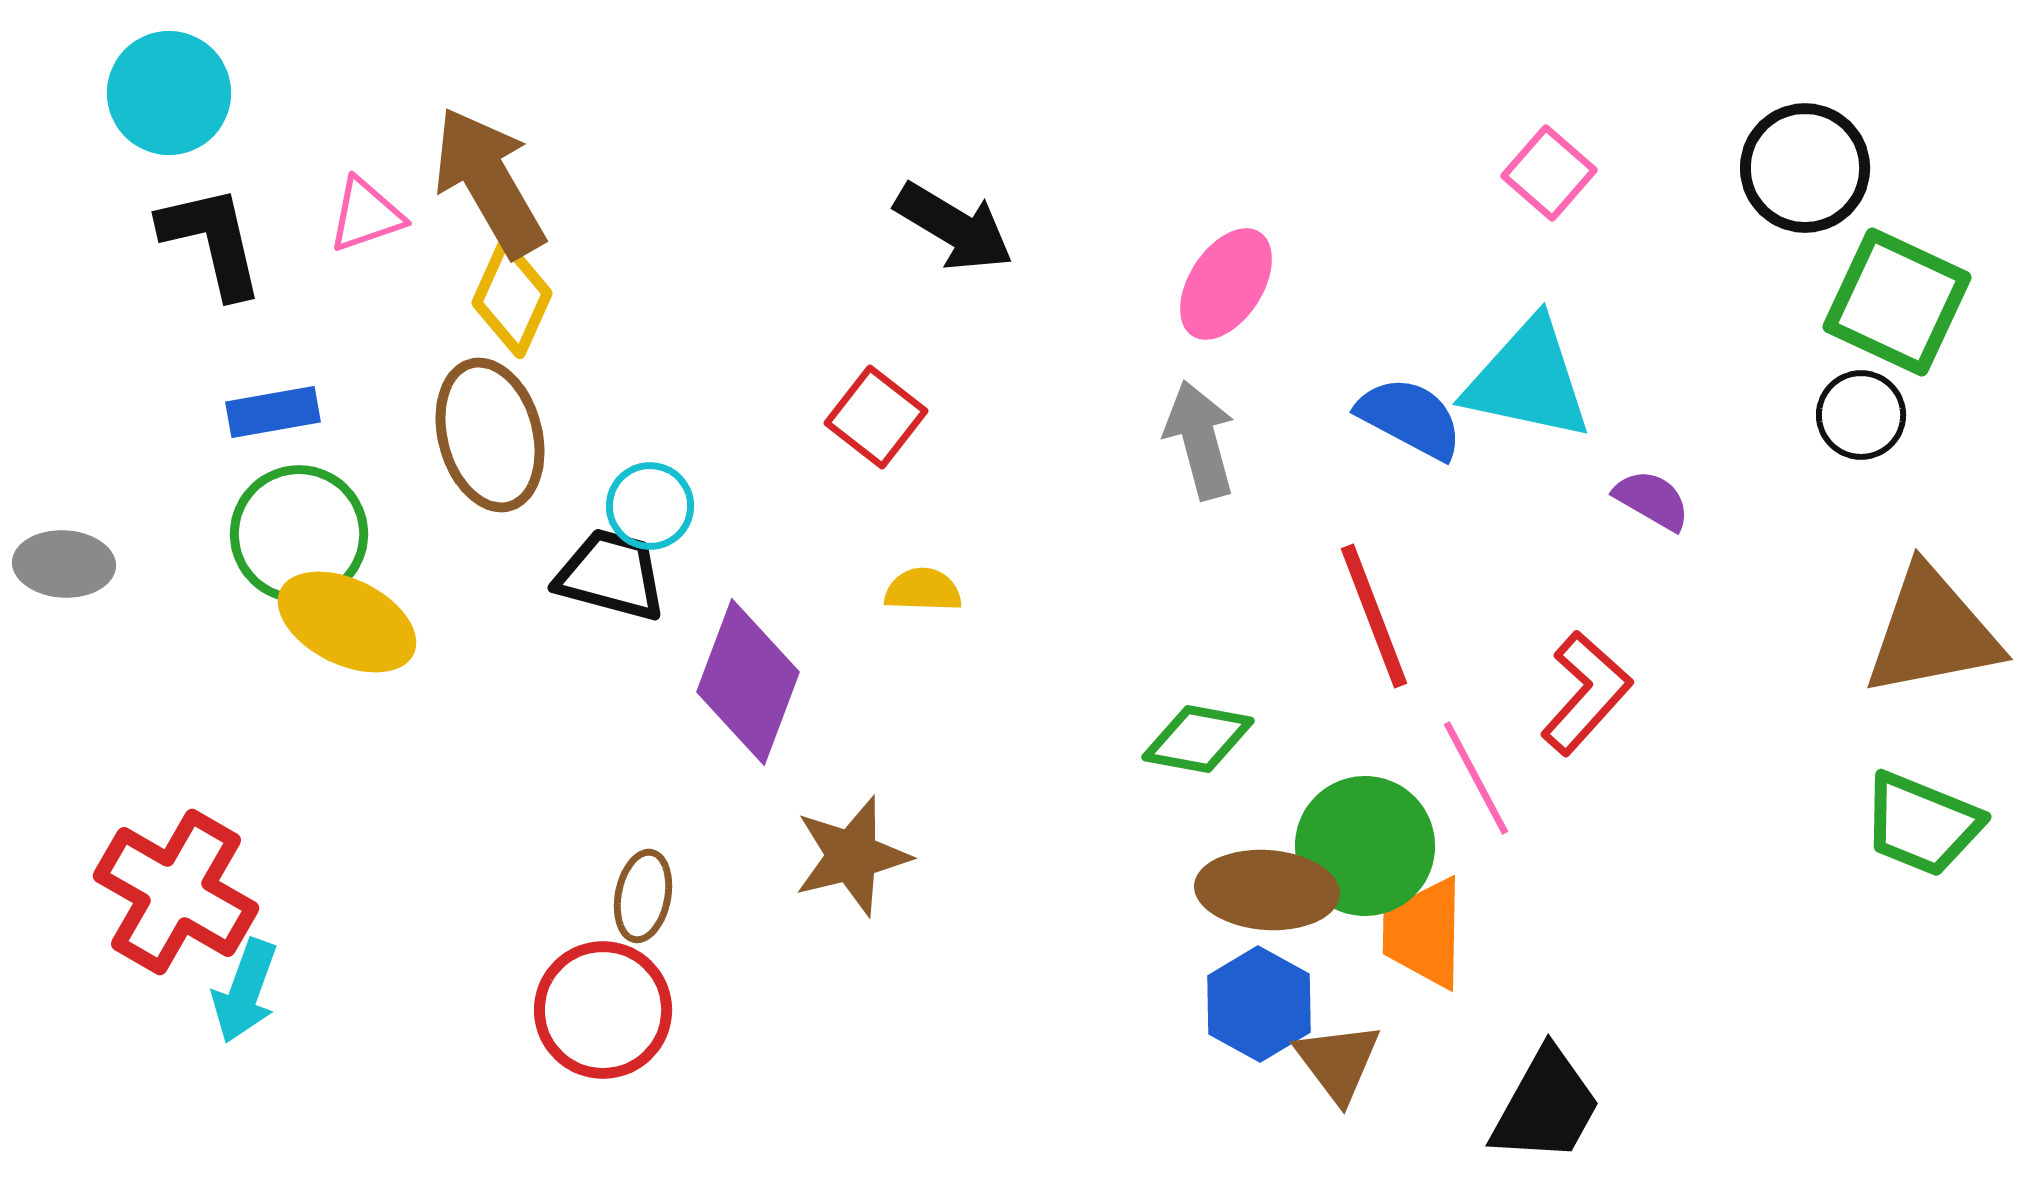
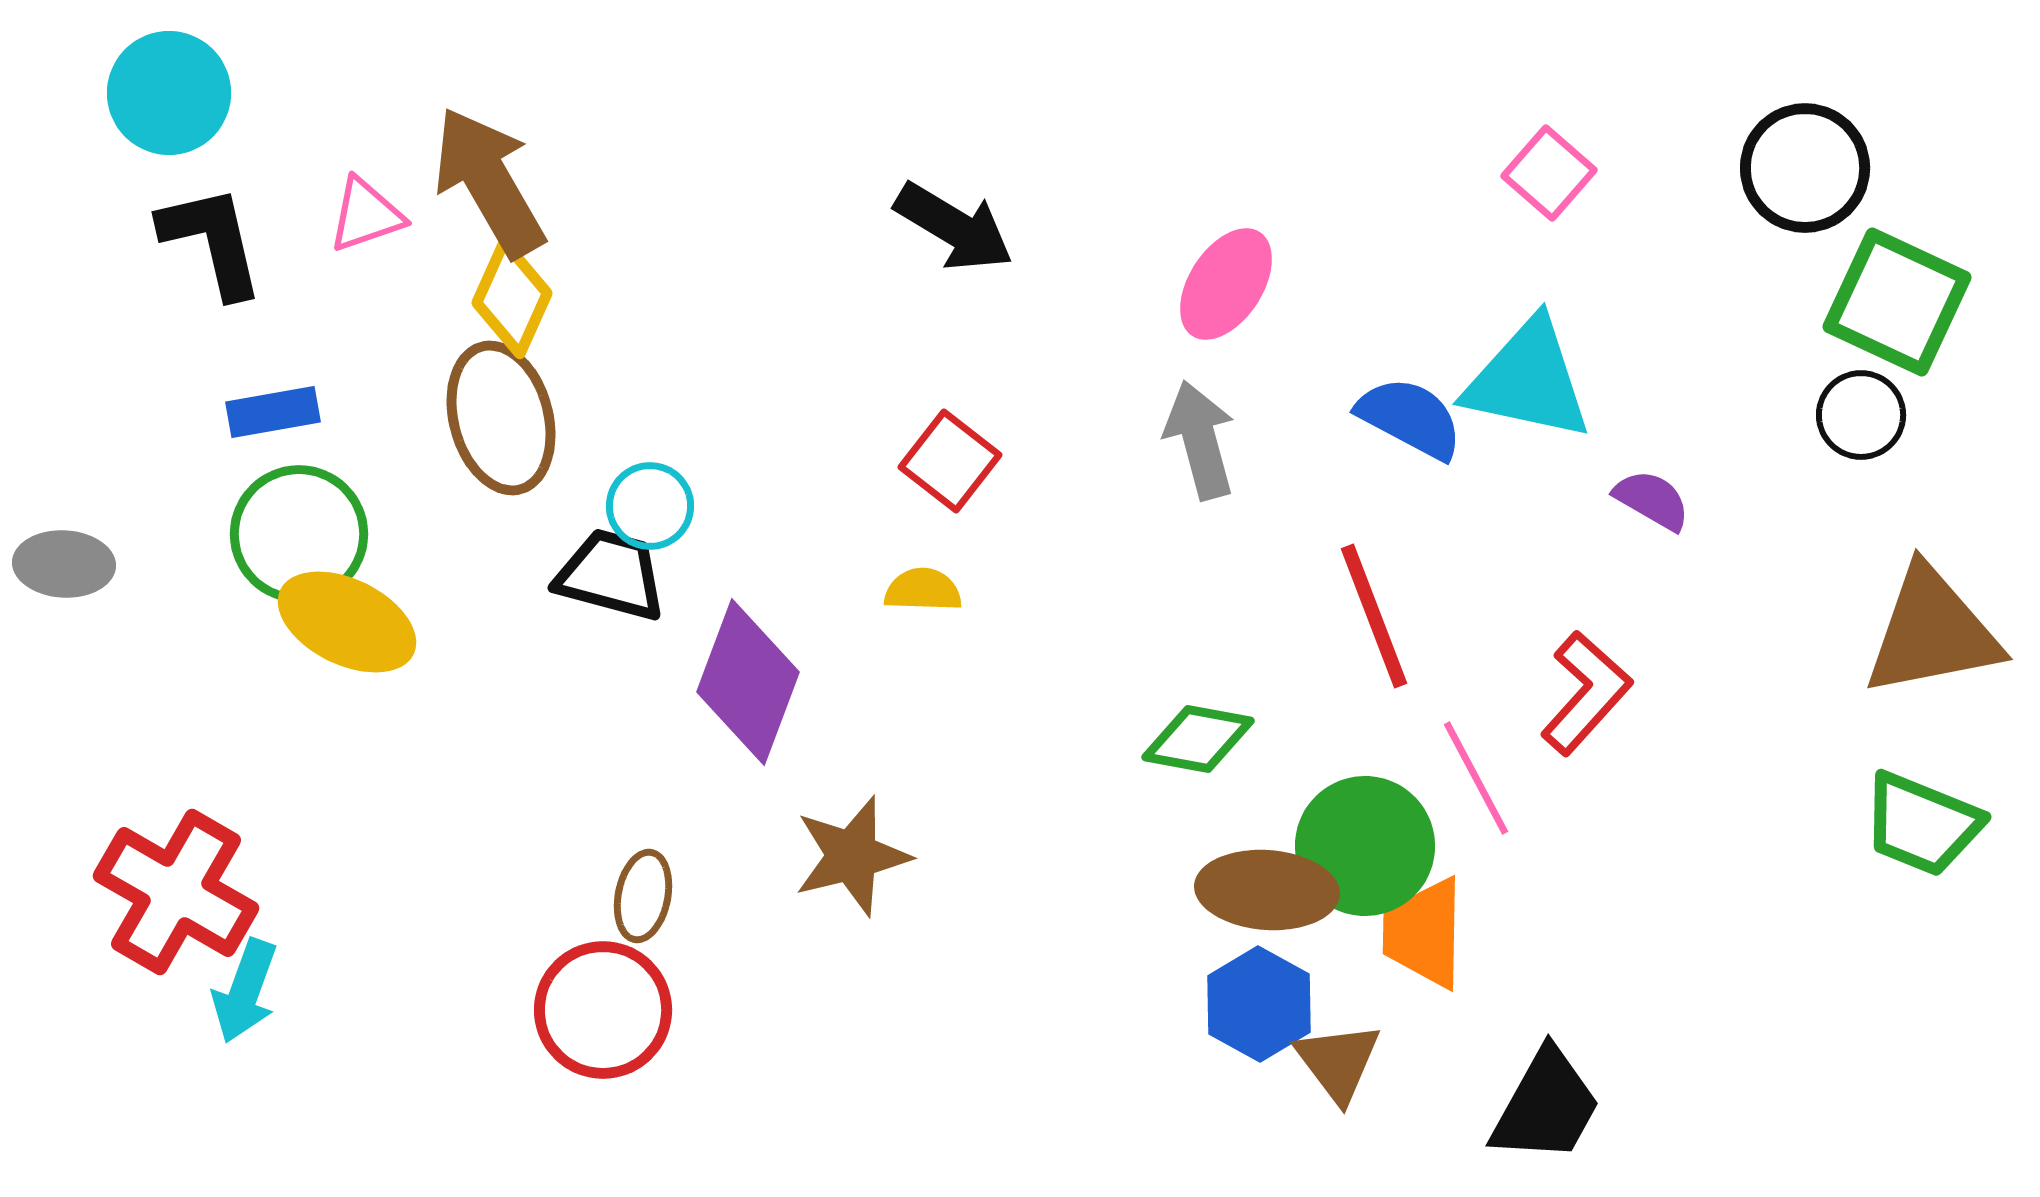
red square at (876, 417): moved 74 px right, 44 px down
brown ellipse at (490, 435): moved 11 px right, 17 px up
